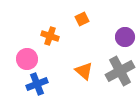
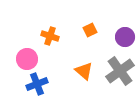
orange square: moved 8 px right, 11 px down
gray cross: rotated 8 degrees counterclockwise
